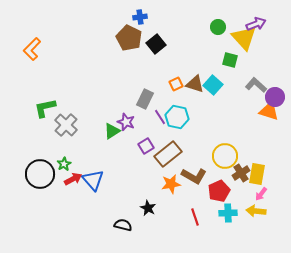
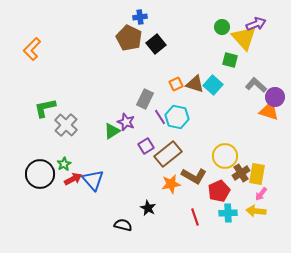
green circle: moved 4 px right
